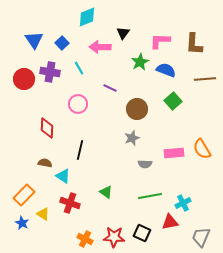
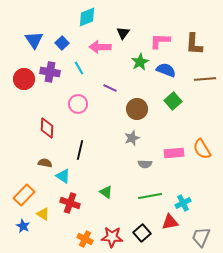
blue star: moved 1 px right, 3 px down
black square: rotated 24 degrees clockwise
red star: moved 2 px left
